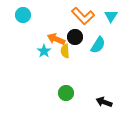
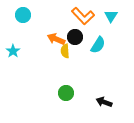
cyan star: moved 31 px left
